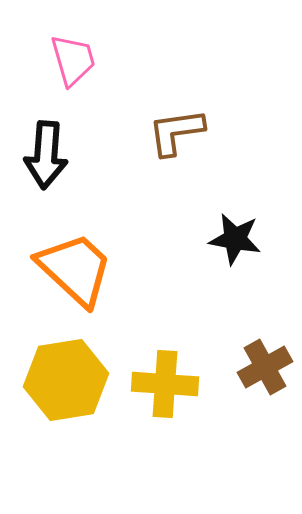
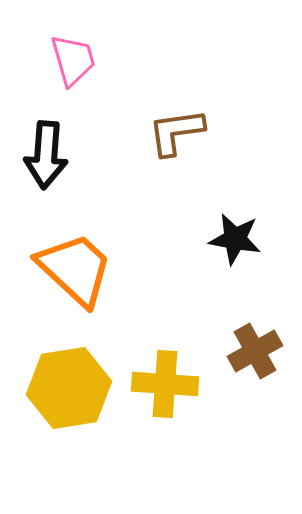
brown cross: moved 10 px left, 16 px up
yellow hexagon: moved 3 px right, 8 px down
